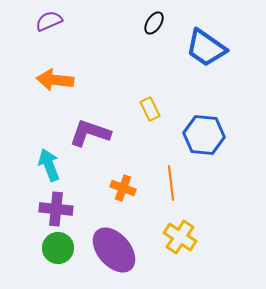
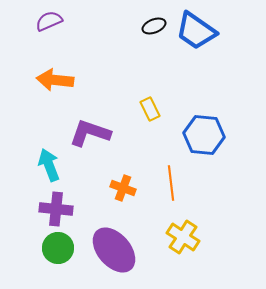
black ellipse: moved 3 px down; rotated 35 degrees clockwise
blue trapezoid: moved 10 px left, 17 px up
yellow cross: moved 3 px right
